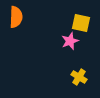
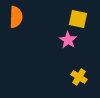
yellow square: moved 3 px left, 4 px up
pink star: moved 2 px left, 1 px up; rotated 18 degrees counterclockwise
